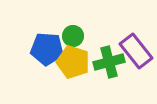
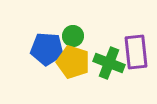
purple rectangle: moved 1 px down; rotated 32 degrees clockwise
green cross: moved 1 px down; rotated 36 degrees clockwise
